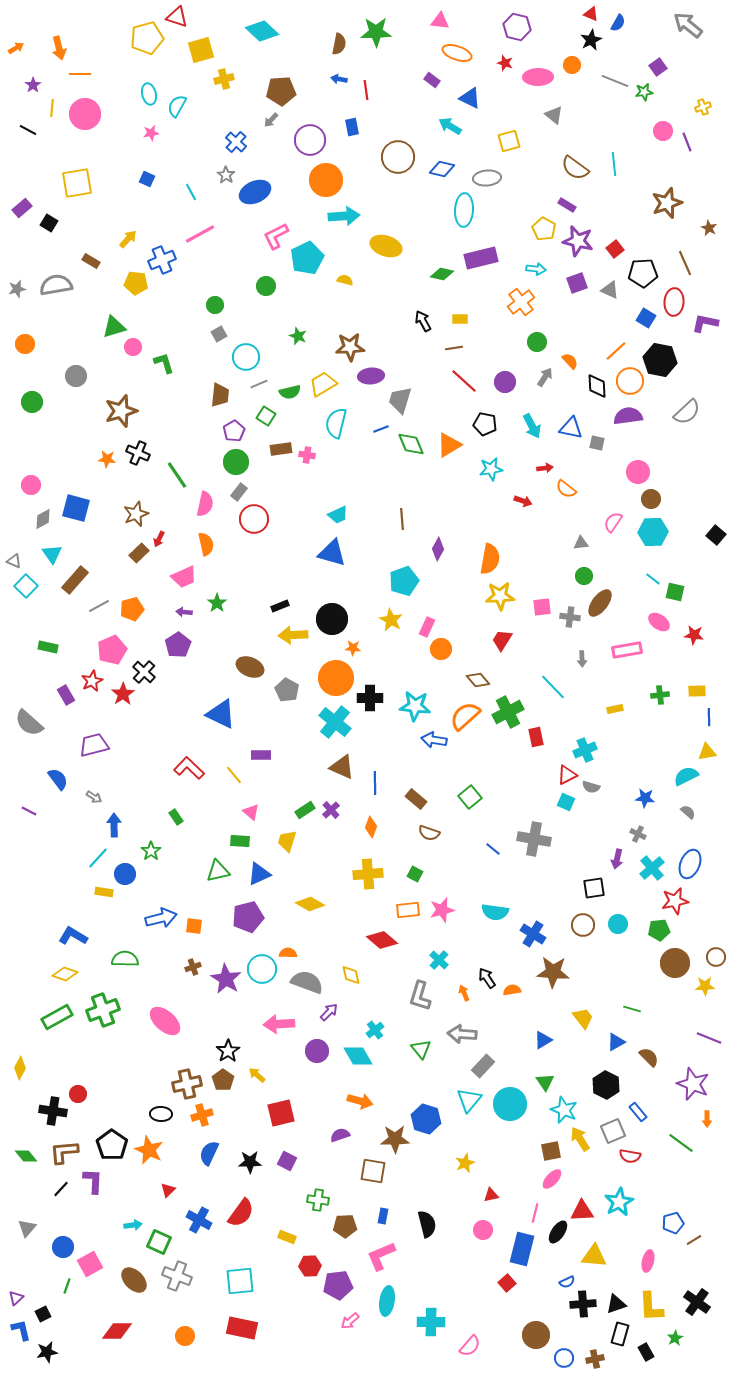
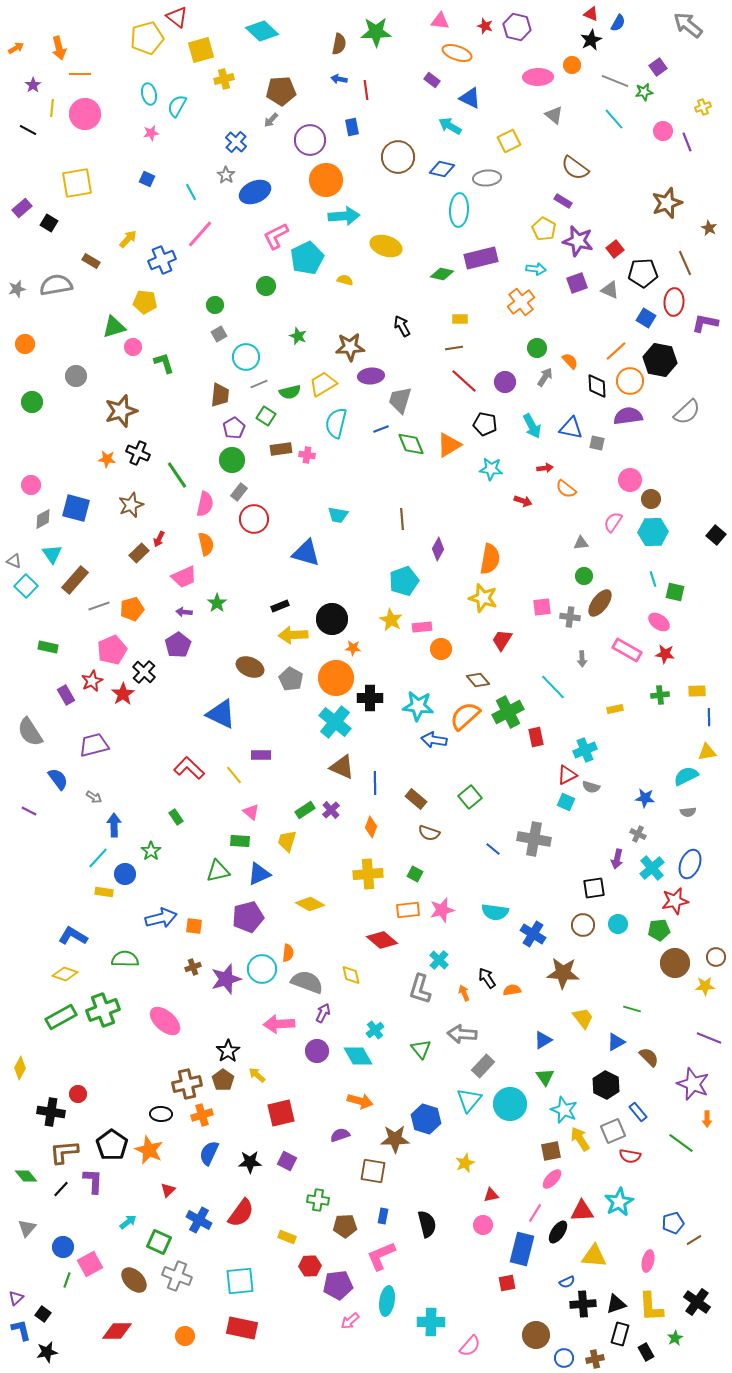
red triangle at (177, 17): rotated 20 degrees clockwise
red star at (505, 63): moved 20 px left, 37 px up
yellow square at (509, 141): rotated 10 degrees counterclockwise
cyan line at (614, 164): moved 45 px up; rotated 35 degrees counterclockwise
purple rectangle at (567, 205): moved 4 px left, 4 px up
cyan ellipse at (464, 210): moved 5 px left
pink line at (200, 234): rotated 20 degrees counterclockwise
yellow pentagon at (136, 283): moved 9 px right, 19 px down
black arrow at (423, 321): moved 21 px left, 5 px down
green circle at (537, 342): moved 6 px down
purple pentagon at (234, 431): moved 3 px up
green circle at (236, 462): moved 4 px left, 2 px up
cyan star at (491, 469): rotated 15 degrees clockwise
pink circle at (638, 472): moved 8 px left, 8 px down
brown star at (136, 514): moved 5 px left, 9 px up
cyan trapezoid at (338, 515): rotated 35 degrees clockwise
blue triangle at (332, 553): moved 26 px left
cyan line at (653, 579): rotated 35 degrees clockwise
yellow star at (500, 596): moved 17 px left, 2 px down; rotated 20 degrees clockwise
gray line at (99, 606): rotated 10 degrees clockwise
pink rectangle at (427, 627): moved 5 px left; rotated 60 degrees clockwise
red star at (694, 635): moved 29 px left, 19 px down
pink rectangle at (627, 650): rotated 40 degrees clockwise
gray pentagon at (287, 690): moved 4 px right, 11 px up
cyan star at (415, 706): moved 3 px right
gray semicircle at (29, 723): moved 1 px right, 9 px down; rotated 16 degrees clockwise
gray semicircle at (688, 812): rotated 133 degrees clockwise
orange semicircle at (288, 953): rotated 96 degrees clockwise
brown star at (553, 972): moved 10 px right, 1 px down
purple star at (226, 979): rotated 24 degrees clockwise
gray L-shape at (420, 996): moved 7 px up
purple arrow at (329, 1012): moved 6 px left, 1 px down; rotated 18 degrees counterclockwise
green rectangle at (57, 1017): moved 4 px right
green triangle at (545, 1082): moved 5 px up
black cross at (53, 1111): moved 2 px left, 1 px down
green diamond at (26, 1156): moved 20 px down
pink line at (535, 1213): rotated 18 degrees clockwise
cyan arrow at (133, 1225): moved 5 px left, 3 px up; rotated 30 degrees counterclockwise
pink circle at (483, 1230): moved 5 px up
red square at (507, 1283): rotated 30 degrees clockwise
green line at (67, 1286): moved 6 px up
black square at (43, 1314): rotated 28 degrees counterclockwise
